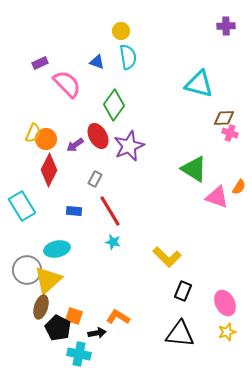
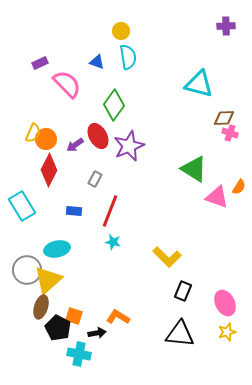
red line: rotated 52 degrees clockwise
